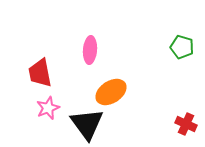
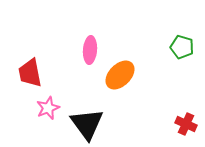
red trapezoid: moved 10 px left
orange ellipse: moved 9 px right, 17 px up; rotated 12 degrees counterclockwise
